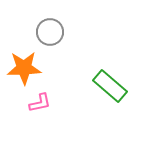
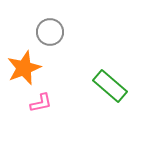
orange star: rotated 20 degrees counterclockwise
pink L-shape: moved 1 px right
